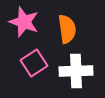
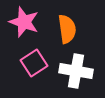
white cross: rotated 12 degrees clockwise
